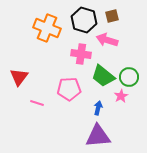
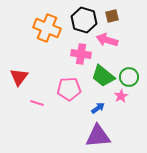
blue arrow: rotated 40 degrees clockwise
